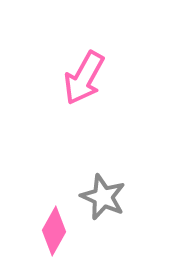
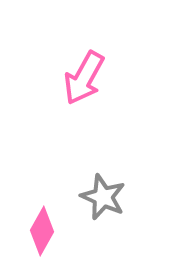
pink diamond: moved 12 px left
